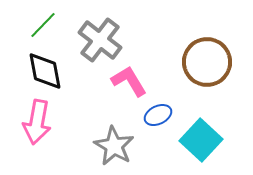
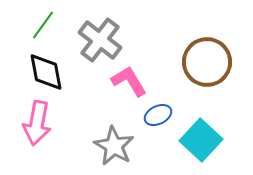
green line: rotated 8 degrees counterclockwise
black diamond: moved 1 px right, 1 px down
pink arrow: moved 1 px down
